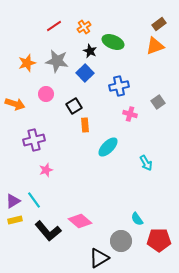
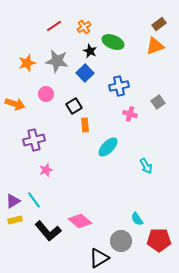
cyan arrow: moved 3 px down
